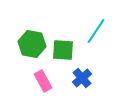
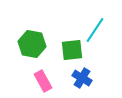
cyan line: moved 1 px left, 1 px up
green square: moved 9 px right; rotated 10 degrees counterclockwise
blue cross: rotated 18 degrees counterclockwise
